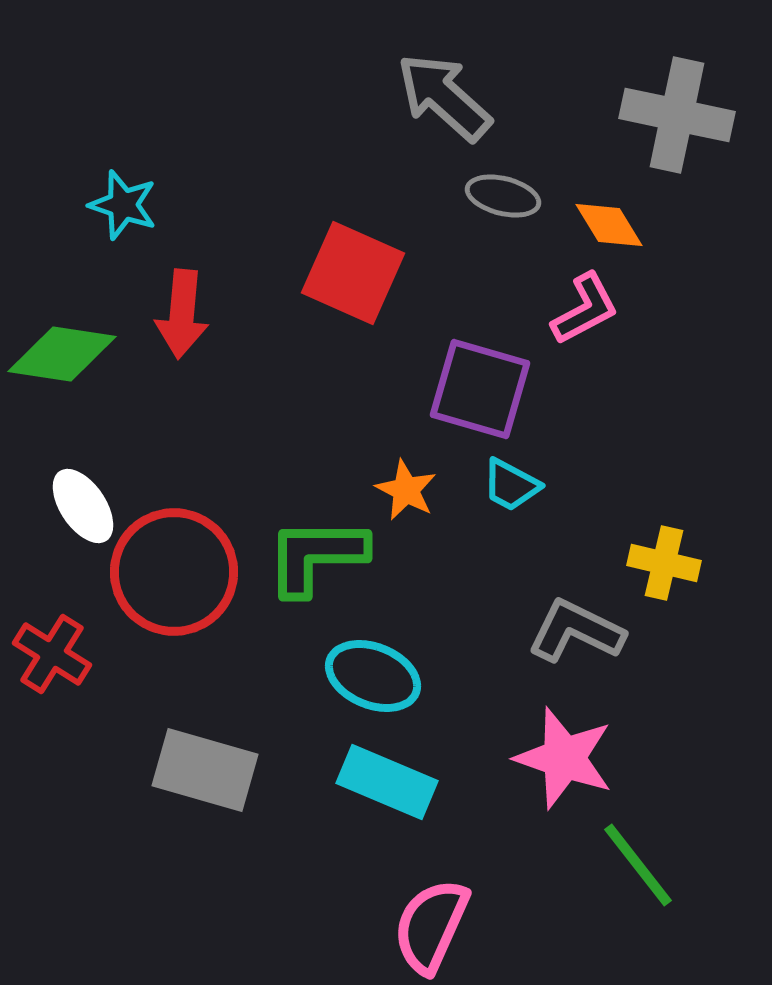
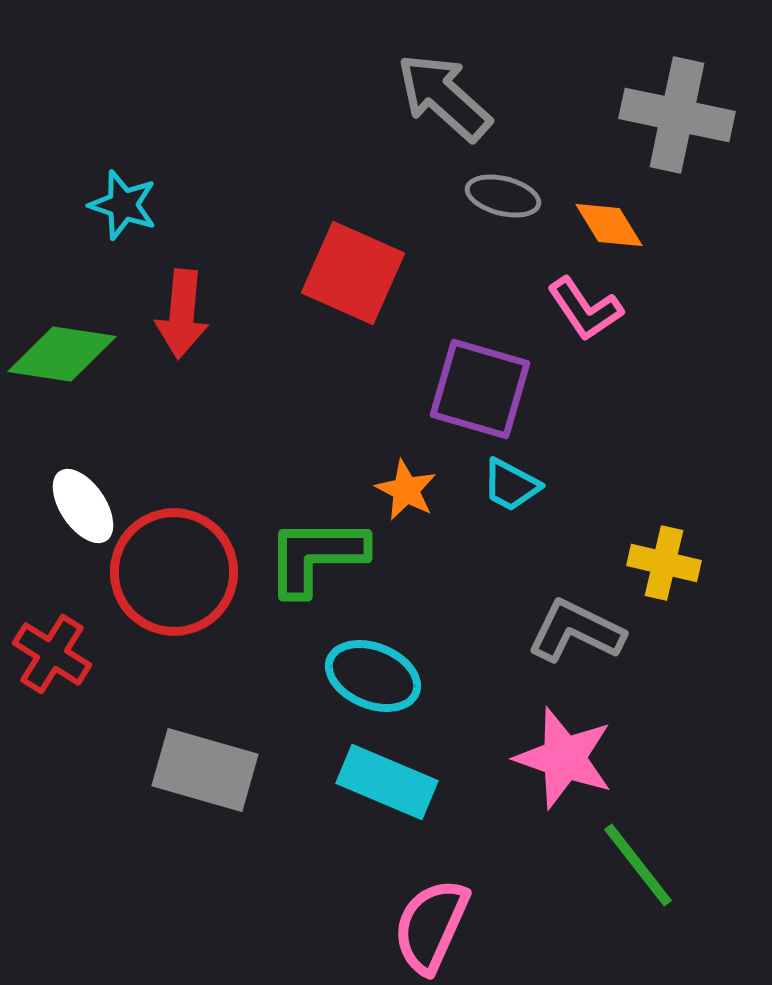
pink L-shape: rotated 84 degrees clockwise
